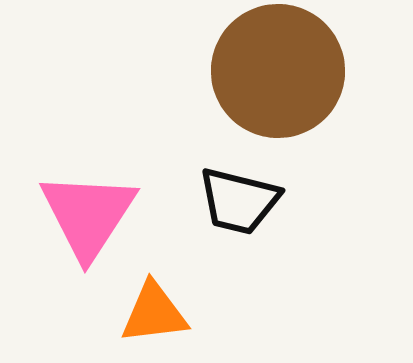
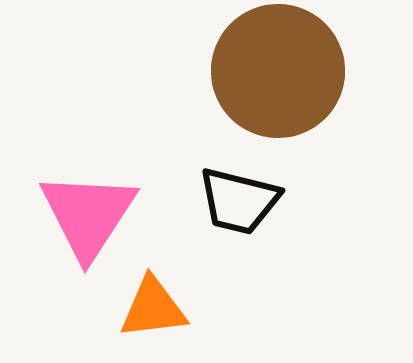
orange triangle: moved 1 px left, 5 px up
